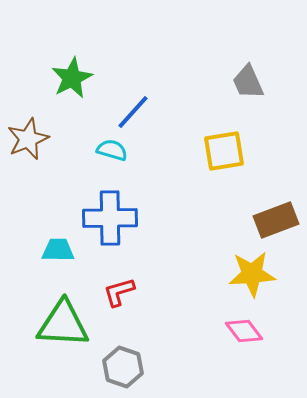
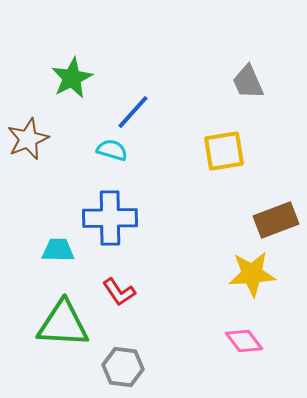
red L-shape: rotated 108 degrees counterclockwise
pink diamond: moved 10 px down
gray hexagon: rotated 12 degrees counterclockwise
